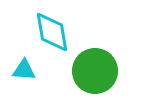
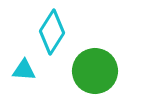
cyan diamond: rotated 42 degrees clockwise
